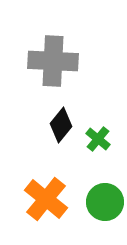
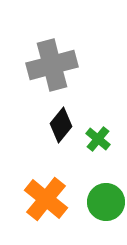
gray cross: moved 1 px left, 4 px down; rotated 18 degrees counterclockwise
green circle: moved 1 px right
